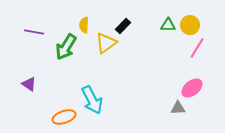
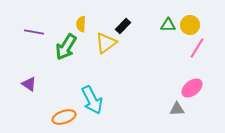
yellow semicircle: moved 3 px left, 1 px up
gray triangle: moved 1 px left, 1 px down
